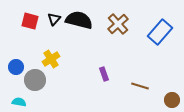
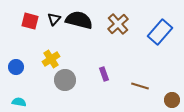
gray circle: moved 30 px right
